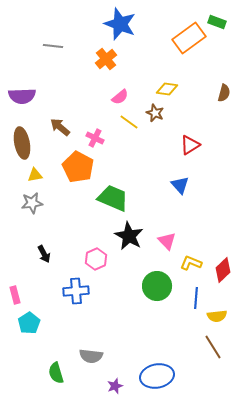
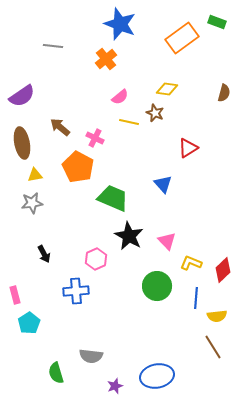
orange rectangle: moved 7 px left
purple semicircle: rotated 32 degrees counterclockwise
yellow line: rotated 24 degrees counterclockwise
red triangle: moved 2 px left, 3 px down
blue triangle: moved 17 px left, 1 px up
